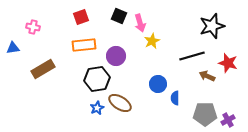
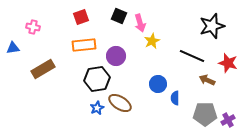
black line: rotated 40 degrees clockwise
brown arrow: moved 4 px down
